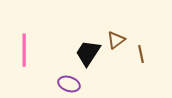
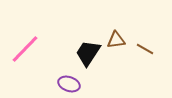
brown triangle: rotated 30 degrees clockwise
pink line: moved 1 px right, 1 px up; rotated 44 degrees clockwise
brown line: moved 4 px right, 5 px up; rotated 48 degrees counterclockwise
